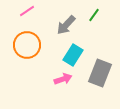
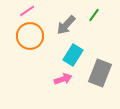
orange circle: moved 3 px right, 9 px up
